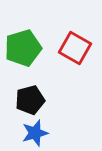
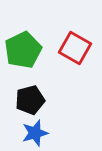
green pentagon: moved 2 px down; rotated 9 degrees counterclockwise
